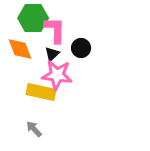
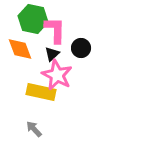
green hexagon: moved 1 px down; rotated 12 degrees clockwise
pink star: rotated 20 degrees clockwise
